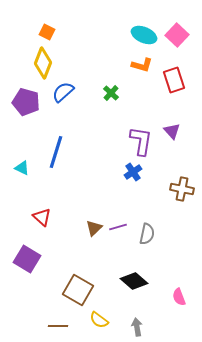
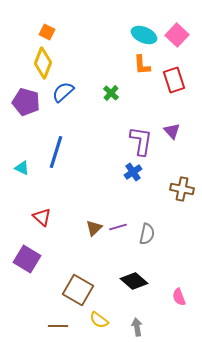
orange L-shape: rotated 70 degrees clockwise
